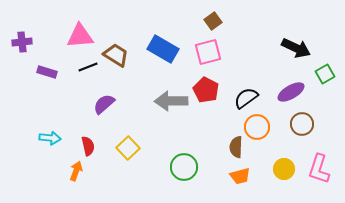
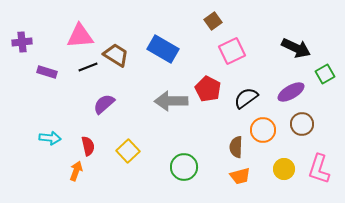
pink square: moved 24 px right, 1 px up; rotated 12 degrees counterclockwise
red pentagon: moved 2 px right, 1 px up
orange circle: moved 6 px right, 3 px down
yellow square: moved 3 px down
